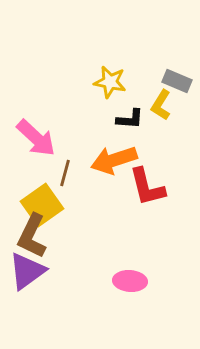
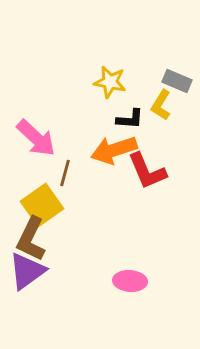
orange arrow: moved 10 px up
red L-shape: moved 16 px up; rotated 9 degrees counterclockwise
brown L-shape: moved 1 px left, 3 px down
